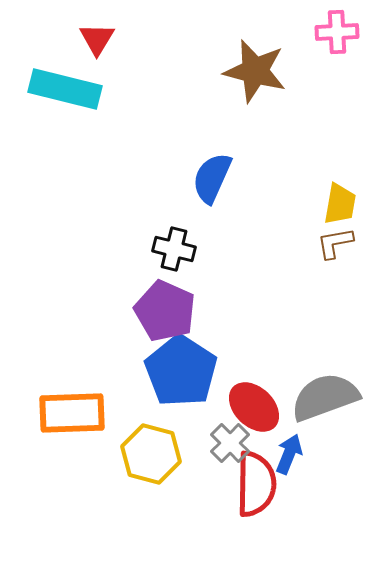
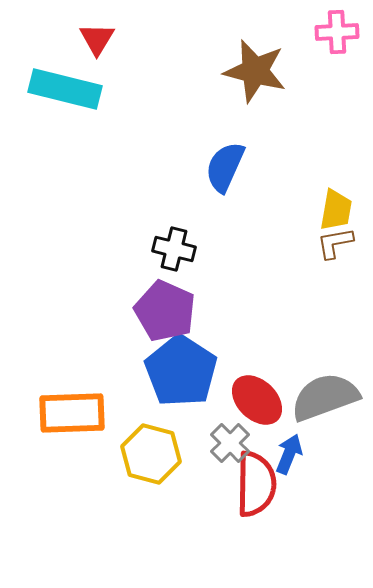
blue semicircle: moved 13 px right, 11 px up
yellow trapezoid: moved 4 px left, 6 px down
red ellipse: moved 3 px right, 7 px up
